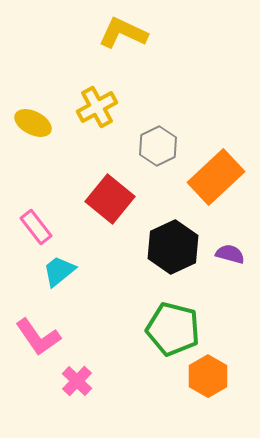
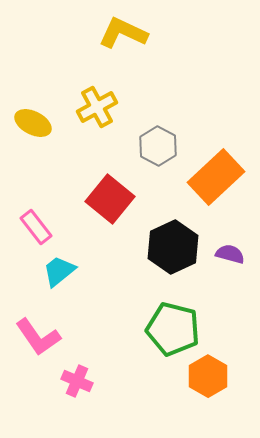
gray hexagon: rotated 6 degrees counterclockwise
pink cross: rotated 20 degrees counterclockwise
